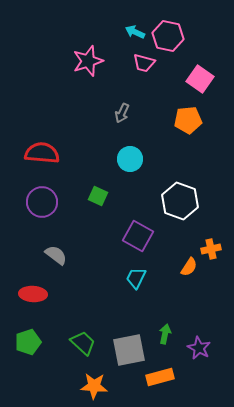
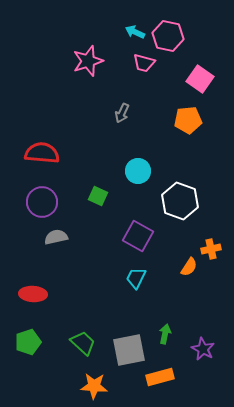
cyan circle: moved 8 px right, 12 px down
gray semicircle: moved 18 px up; rotated 50 degrees counterclockwise
purple star: moved 4 px right, 1 px down
